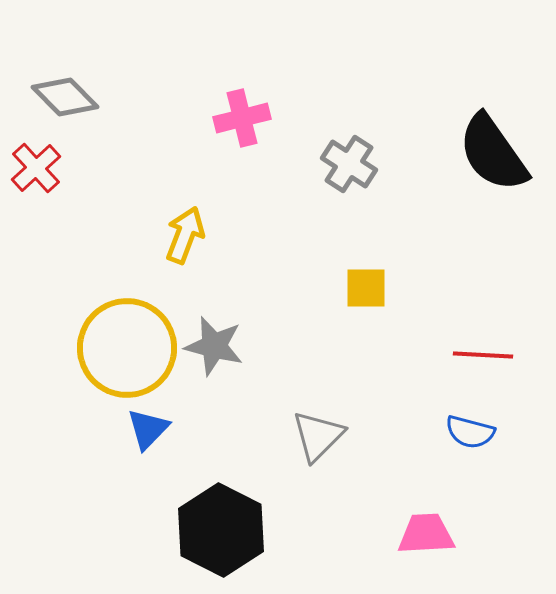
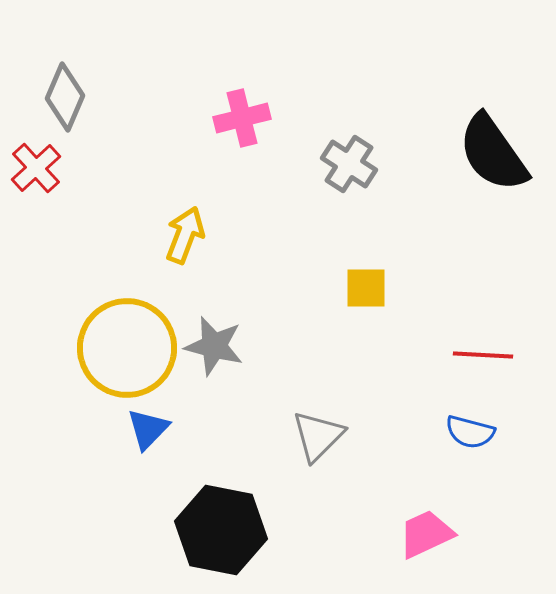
gray diamond: rotated 68 degrees clockwise
black hexagon: rotated 16 degrees counterclockwise
pink trapezoid: rotated 22 degrees counterclockwise
